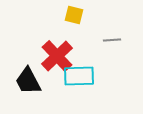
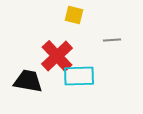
black trapezoid: rotated 128 degrees clockwise
